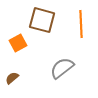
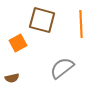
brown semicircle: rotated 152 degrees counterclockwise
